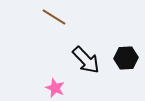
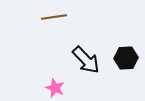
brown line: rotated 40 degrees counterclockwise
